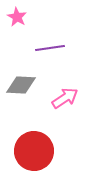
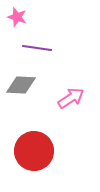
pink star: rotated 12 degrees counterclockwise
purple line: moved 13 px left; rotated 16 degrees clockwise
pink arrow: moved 6 px right
